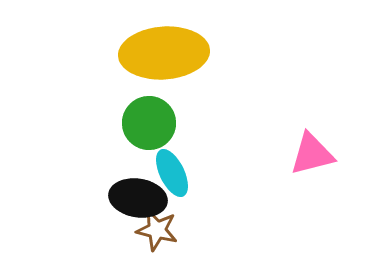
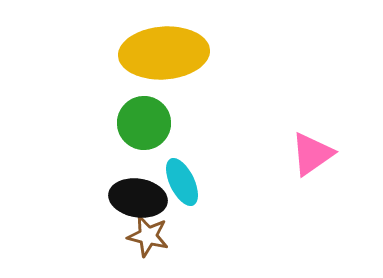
green circle: moved 5 px left
pink triangle: rotated 21 degrees counterclockwise
cyan ellipse: moved 10 px right, 9 px down
brown star: moved 9 px left, 6 px down
